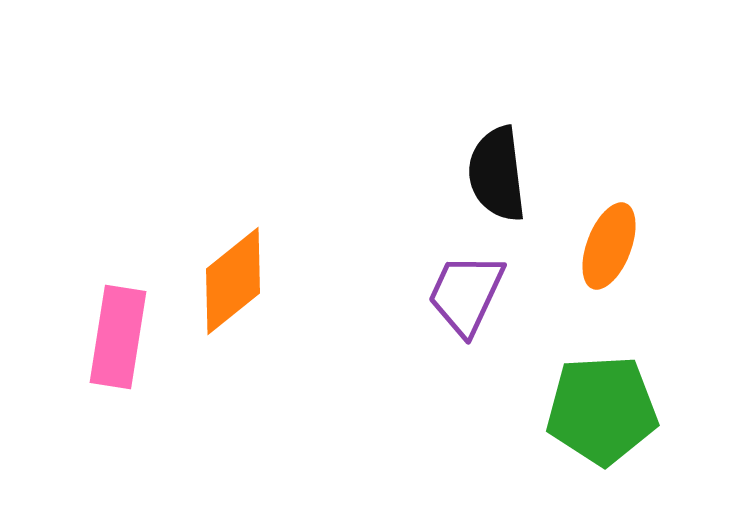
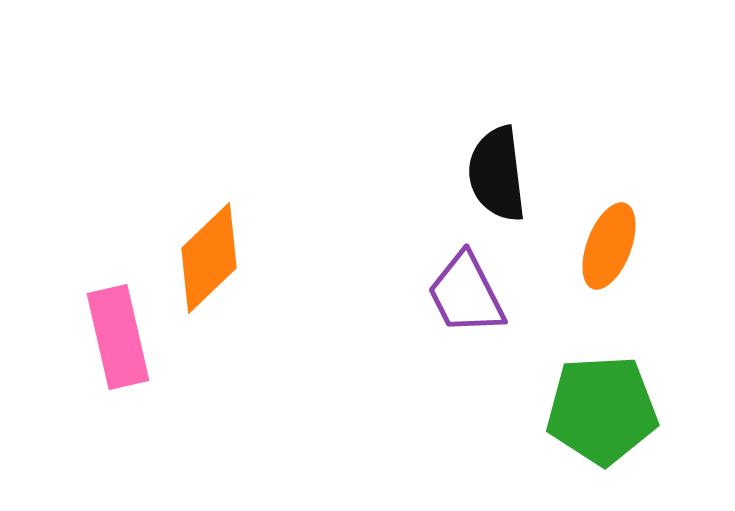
orange diamond: moved 24 px left, 23 px up; rotated 5 degrees counterclockwise
purple trapezoid: rotated 52 degrees counterclockwise
pink rectangle: rotated 22 degrees counterclockwise
